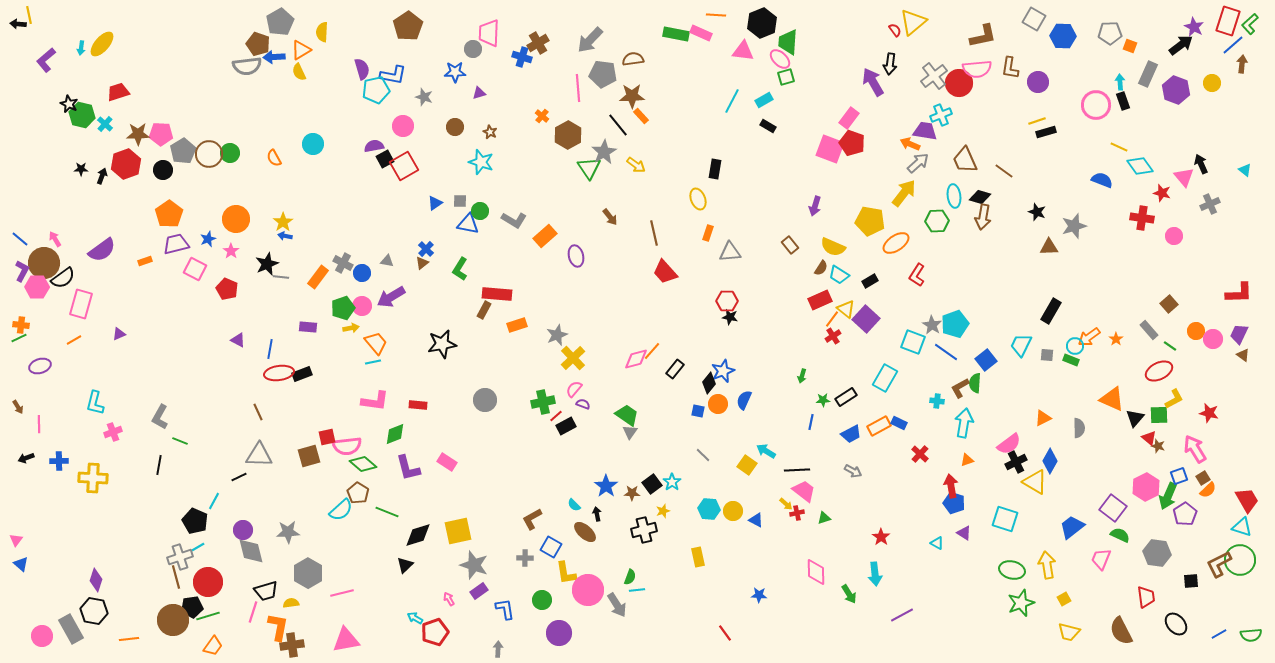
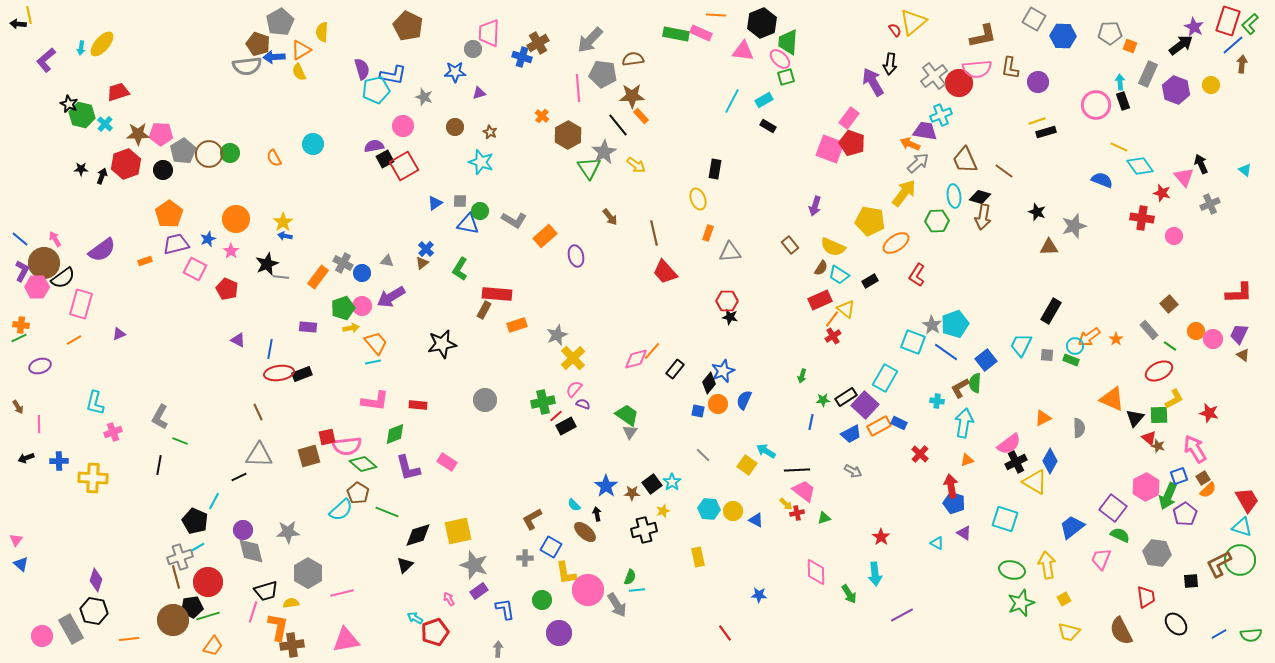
brown pentagon at (408, 26): rotated 12 degrees counterclockwise
yellow circle at (1212, 83): moved 1 px left, 2 px down
purple square at (866, 319): moved 1 px left, 86 px down
